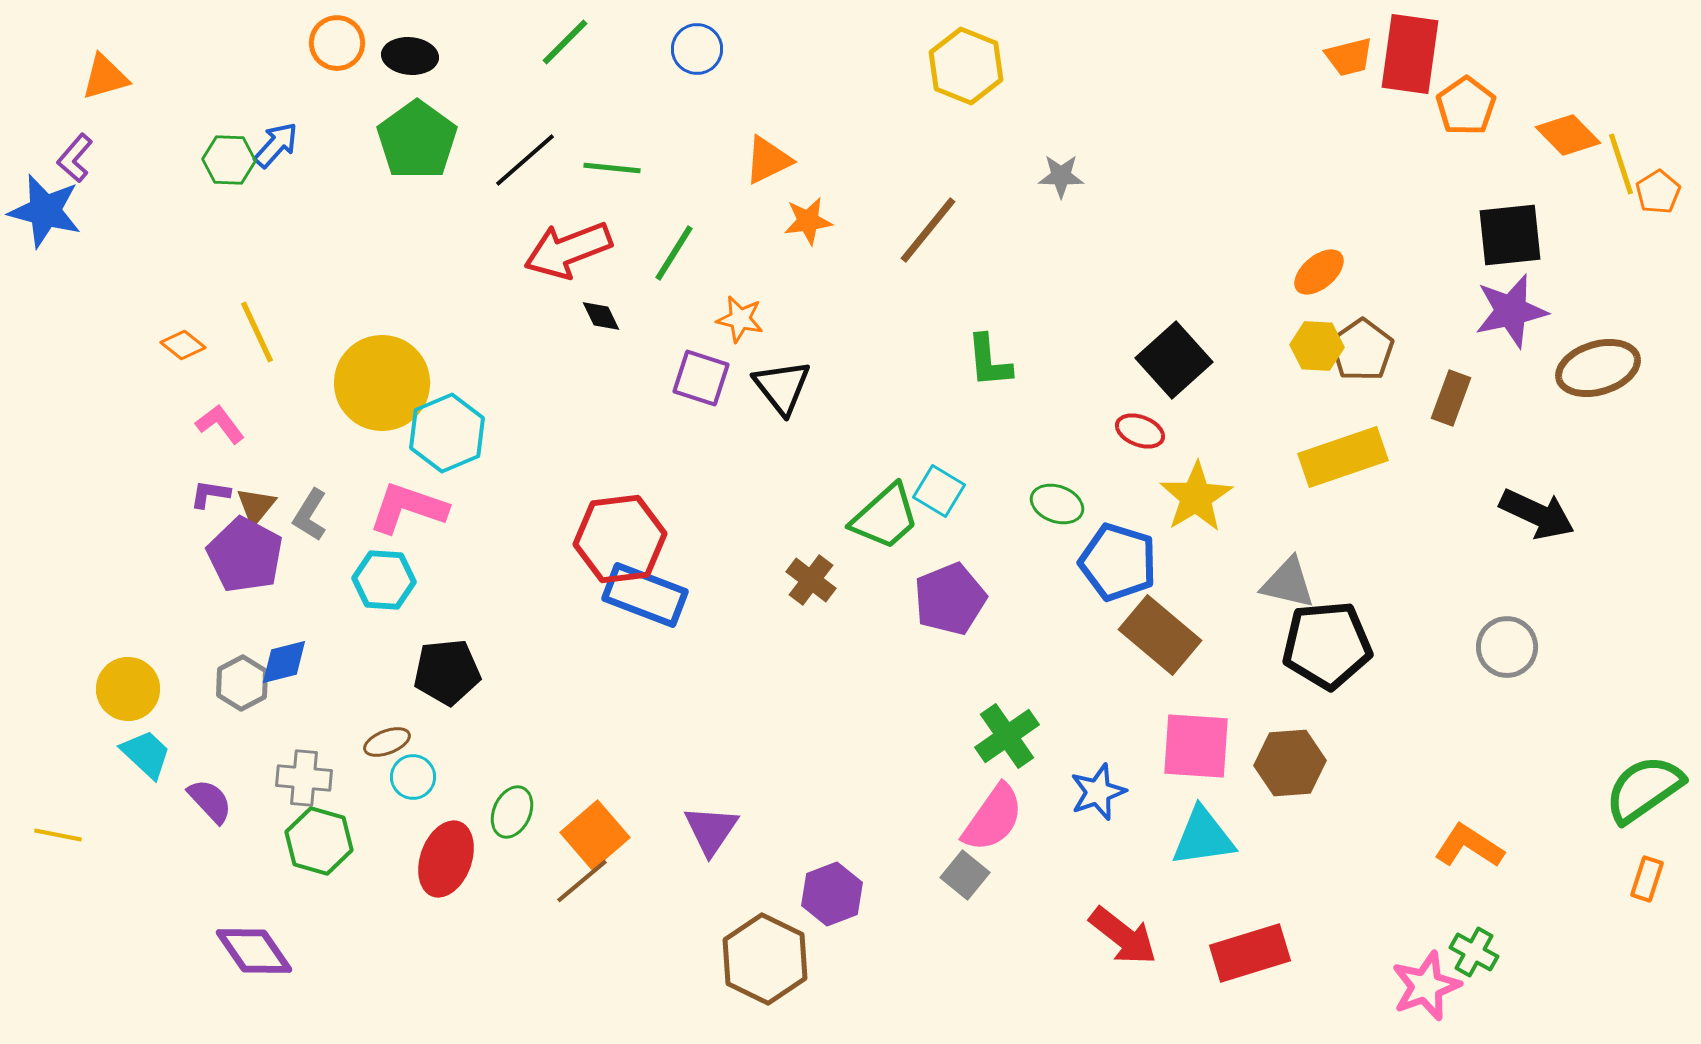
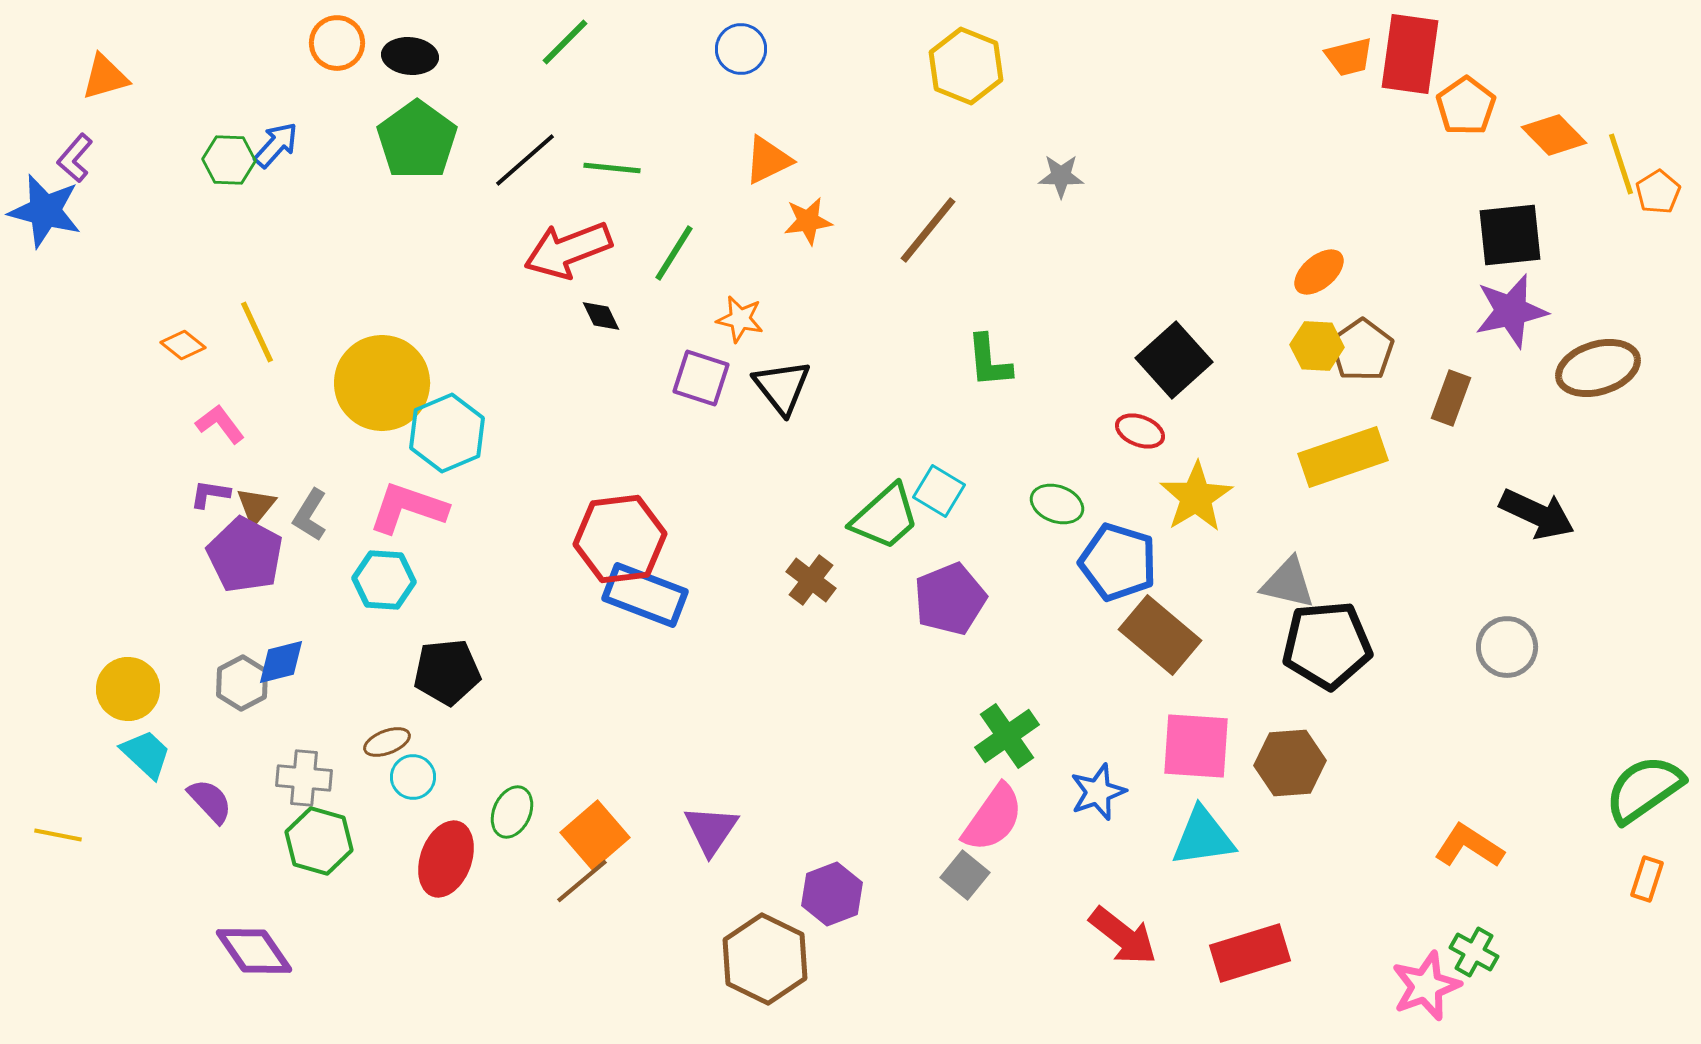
blue circle at (697, 49): moved 44 px right
orange diamond at (1568, 135): moved 14 px left
blue diamond at (284, 662): moved 3 px left
